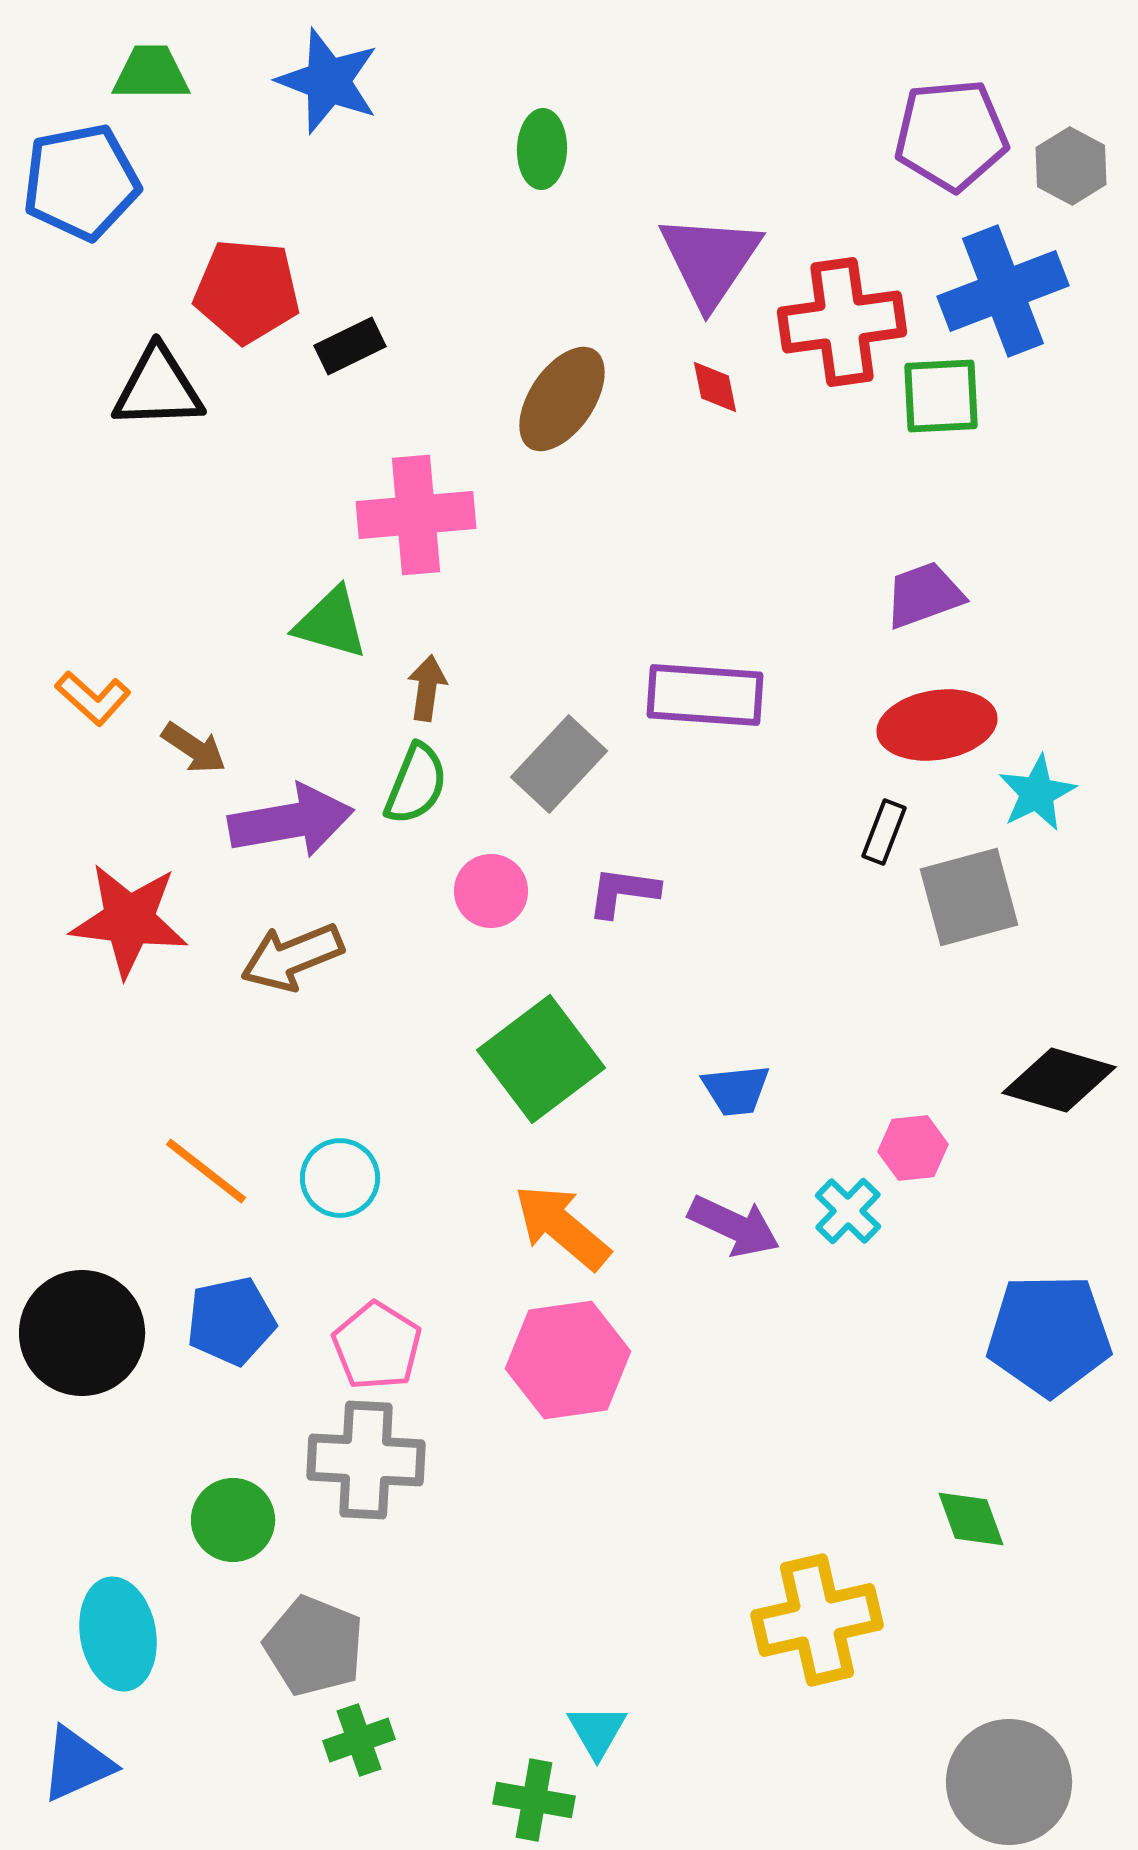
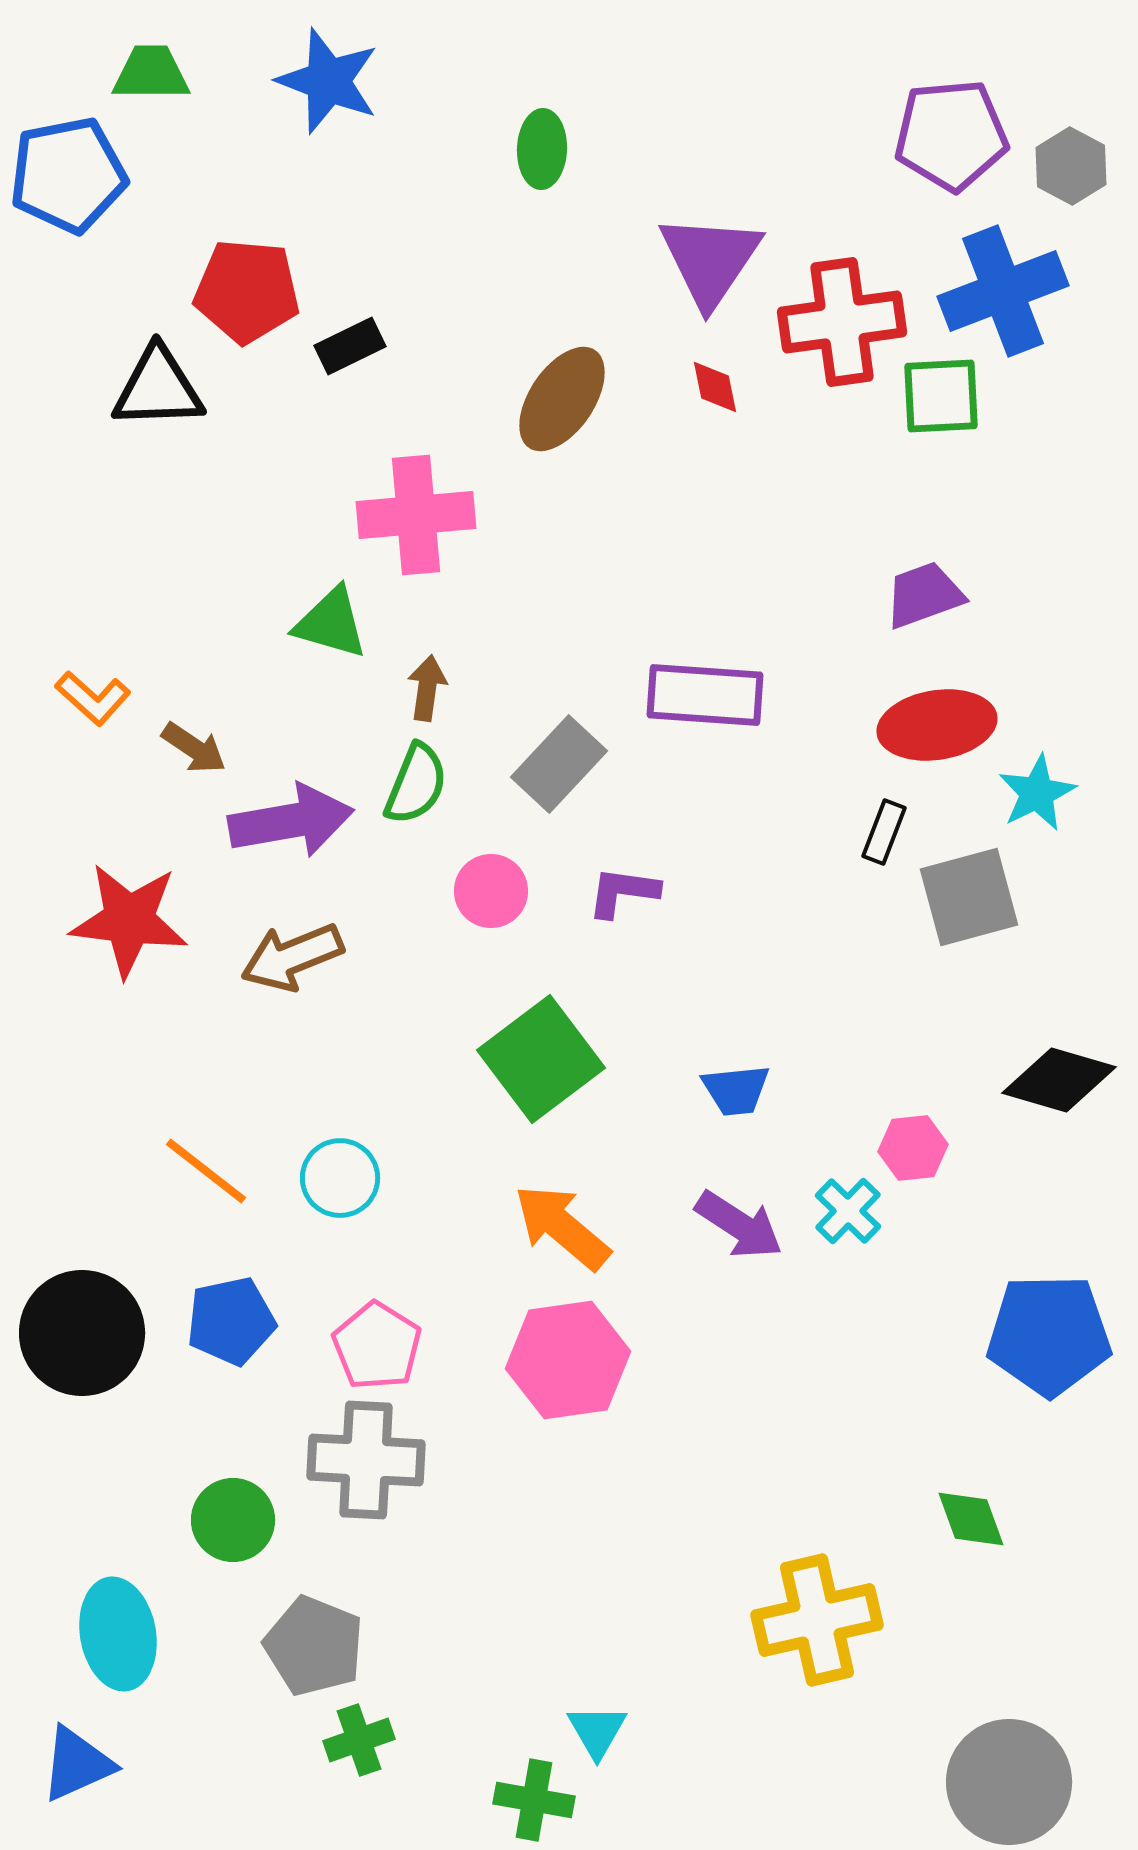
blue pentagon at (81, 182): moved 13 px left, 7 px up
purple arrow at (734, 1226): moved 5 px right, 1 px up; rotated 8 degrees clockwise
